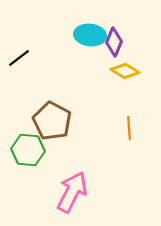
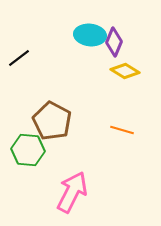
orange line: moved 7 px left, 2 px down; rotated 70 degrees counterclockwise
